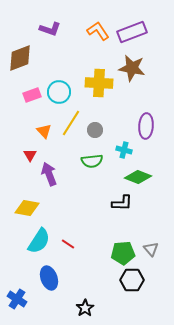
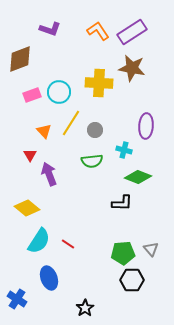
purple rectangle: rotated 12 degrees counterclockwise
brown diamond: moved 1 px down
yellow diamond: rotated 30 degrees clockwise
